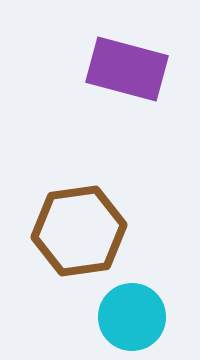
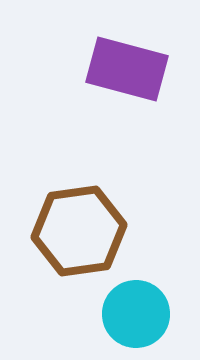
cyan circle: moved 4 px right, 3 px up
